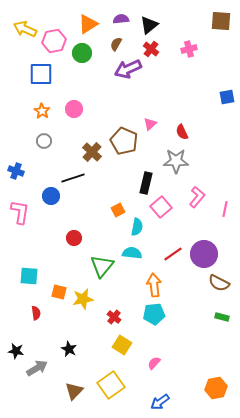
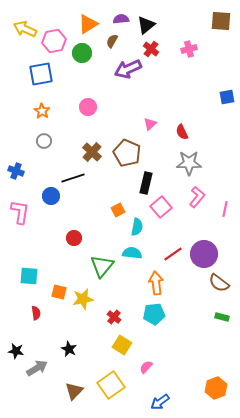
black triangle at (149, 25): moved 3 px left
brown semicircle at (116, 44): moved 4 px left, 3 px up
blue square at (41, 74): rotated 10 degrees counterclockwise
pink circle at (74, 109): moved 14 px right, 2 px up
brown pentagon at (124, 141): moved 3 px right, 12 px down
gray star at (176, 161): moved 13 px right, 2 px down
brown semicircle at (219, 283): rotated 10 degrees clockwise
orange arrow at (154, 285): moved 2 px right, 2 px up
pink semicircle at (154, 363): moved 8 px left, 4 px down
orange hexagon at (216, 388): rotated 10 degrees counterclockwise
